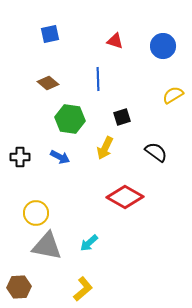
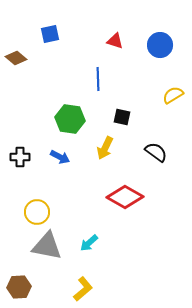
blue circle: moved 3 px left, 1 px up
brown diamond: moved 32 px left, 25 px up
black square: rotated 30 degrees clockwise
yellow circle: moved 1 px right, 1 px up
